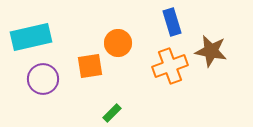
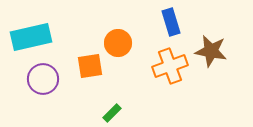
blue rectangle: moved 1 px left
